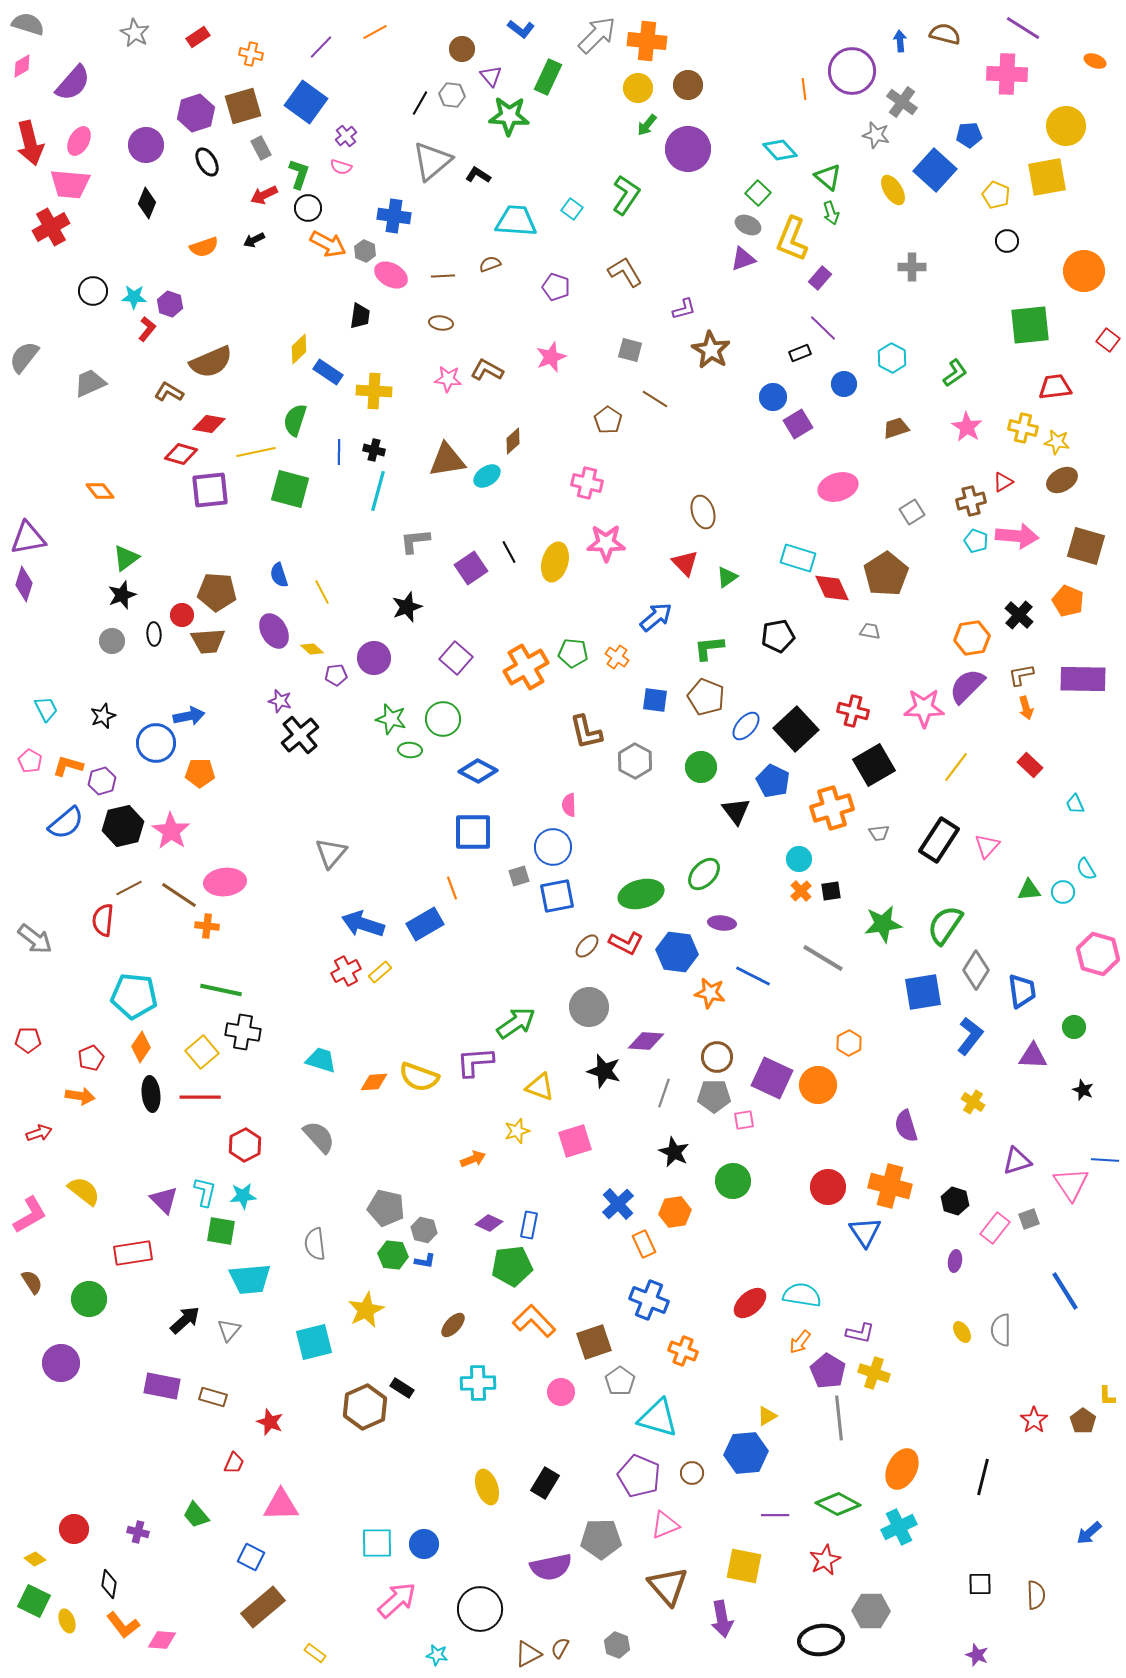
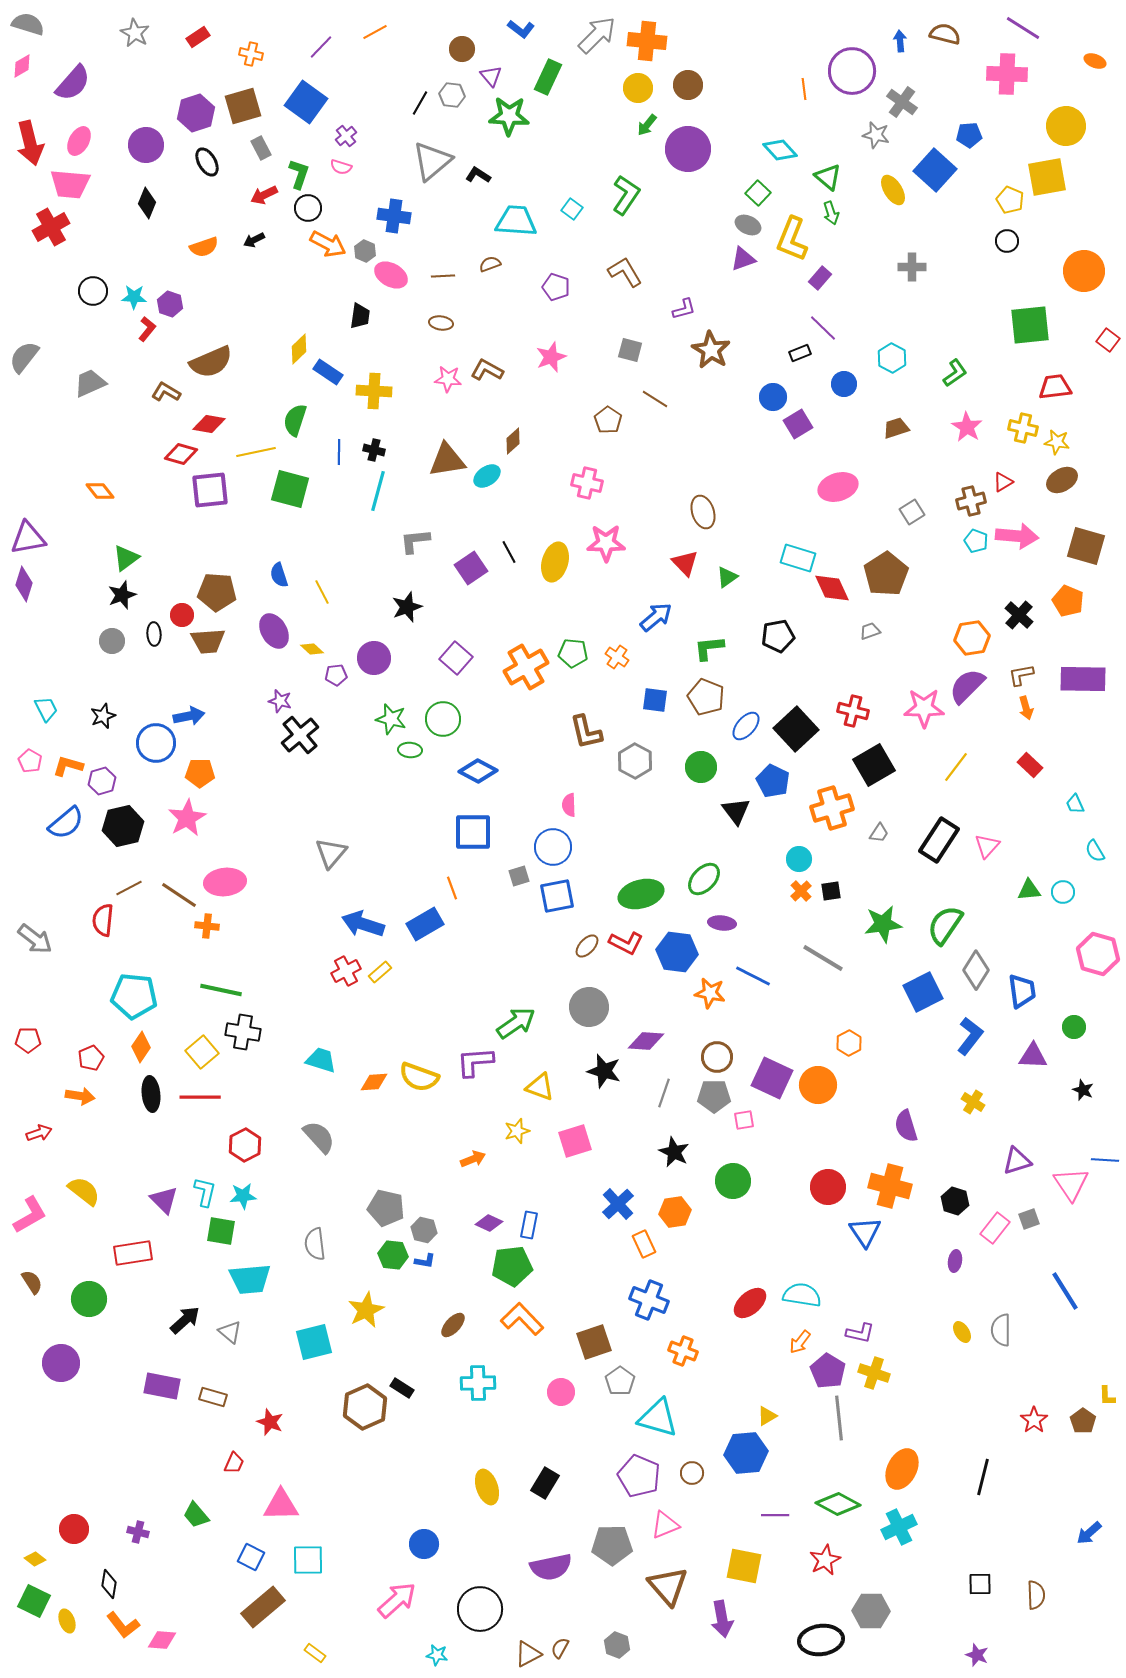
yellow pentagon at (996, 195): moved 14 px right, 5 px down
brown L-shape at (169, 392): moved 3 px left
gray trapezoid at (870, 631): rotated 30 degrees counterclockwise
pink star at (171, 831): moved 16 px right, 13 px up; rotated 9 degrees clockwise
gray trapezoid at (879, 833): rotated 50 degrees counterclockwise
cyan semicircle at (1086, 869): moved 9 px right, 18 px up
green ellipse at (704, 874): moved 5 px down
blue square at (923, 992): rotated 18 degrees counterclockwise
orange L-shape at (534, 1321): moved 12 px left, 2 px up
gray triangle at (229, 1330): moved 1 px right, 2 px down; rotated 30 degrees counterclockwise
gray pentagon at (601, 1539): moved 11 px right, 6 px down
cyan square at (377, 1543): moved 69 px left, 17 px down
